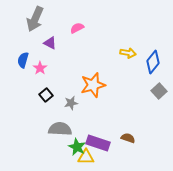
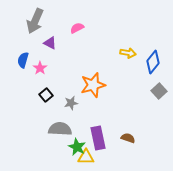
gray arrow: moved 2 px down
purple rectangle: moved 5 px up; rotated 60 degrees clockwise
